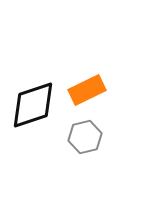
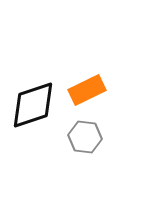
gray hexagon: rotated 20 degrees clockwise
